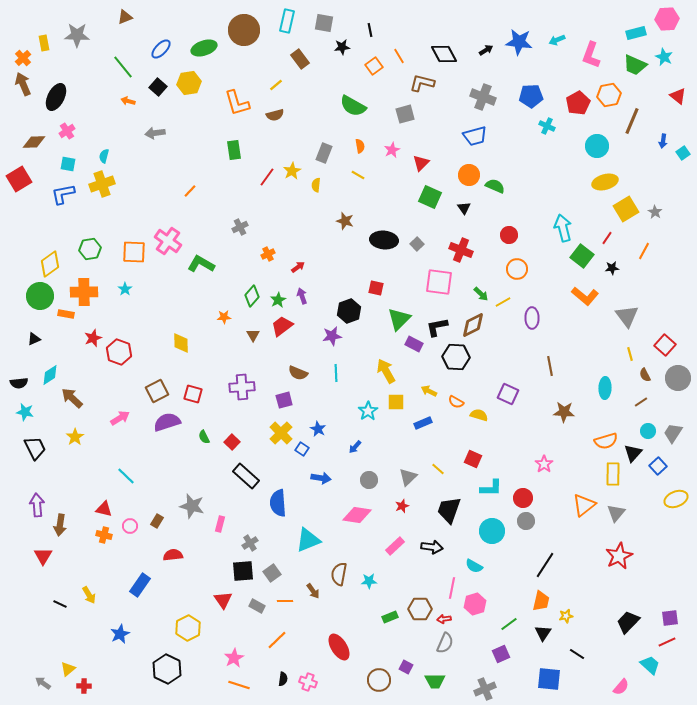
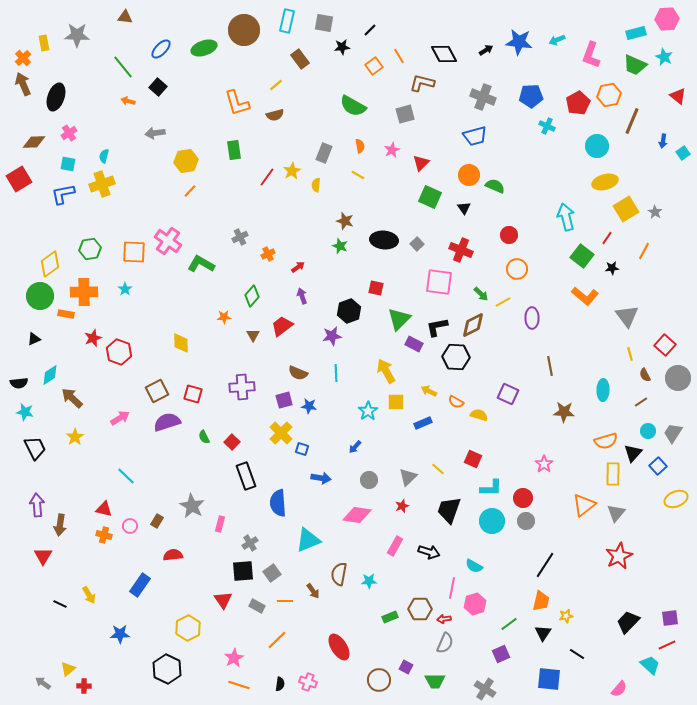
brown triangle at (125, 17): rotated 28 degrees clockwise
black line at (370, 30): rotated 56 degrees clockwise
yellow hexagon at (189, 83): moved 3 px left, 78 px down
black ellipse at (56, 97): rotated 8 degrees counterclockwise
pink cross at (67, 131): moved 2 px right, 2 px down
gray cross at (240, 227): moved 10 px down
cyan arrow at (563, 228): moved 3 px right, 11 px up
green star at (278, 300): moved 62 px right, 54 px up; rotated 21 degrees counterclockwise
cyan ellipse at (605, 388): moved 2 px left, 2 px down
blue star at (318, 429): moved 9 px left, 23 px up; rotated 21 degrees counterclockwise
blue square at (302, 449): rotated 16 degrees counterclockwise
black rectangle at (246, 476): rotated 28 degrees clockwise
gray star at (192, 506): rotated 15 degrees clockwise
cyan circle at (492, 531): moved 10 px up
pink rectangle at (395, 546): rotated 18 degrees counterclockwise
black arrow at (432, 547): moved 3 px left, 5 px down; rotated 10 degrees clockwise
blue star at (120, 634): rotated 24 degrees clockwise
red line at (667, 642): moved 3 px down
black semicircle at (283, 679): moved 3 px left, 5 px down
pink semicircle at (621, 687): moved 2 px left, 2 px down
gray cross at (485, 689): rotated 35 degrees counterclockwise
